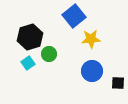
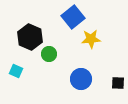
blue square: moved 1 px left, 1 px down
black hexagon: rotated 20 degrees counterclockwise
cyan square: moved 12 px left, 8 px down; rotated 32 degrees counterclockwise
blue circle: moved 11 px left, 8 px down
